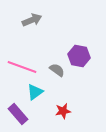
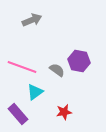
purple hexagon: moved 5 px down
red star: moved 1 px right, 1 px down
